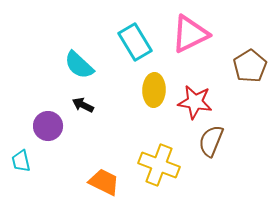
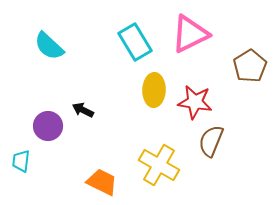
cyan semicircle: moved 30 px left, 19 px up
black arrow: moved 5 px down
cyan trapezoid: rotated 20 degrees clockwise
yellow cross: rotated 9 degrees clockwise
orange trapezoid: moved 2 px left
